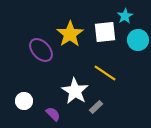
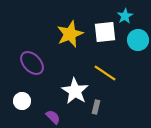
yellow star: rotated 12 degrees clockwise
purple ellipse: moved 9 px left, 13 px down
white circle: moved 2 px left
gray rectangle: rotated 32 degrees counterclockwise
purple semicircle: moved 3 px down
